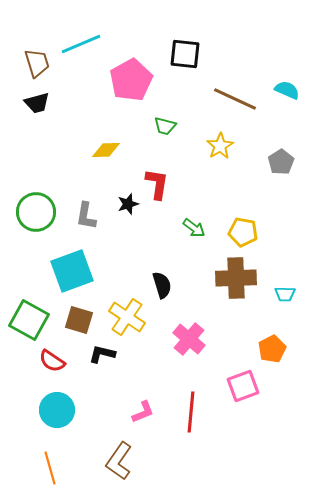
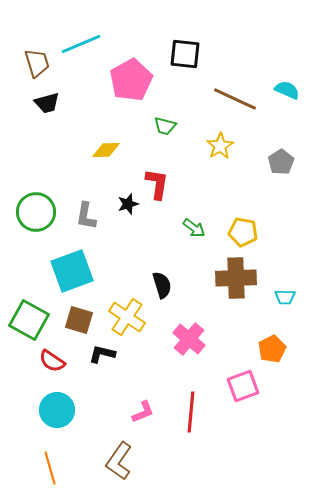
black trapezoid: moved 10 px right
cyan trapezoid: moved 3 px down
